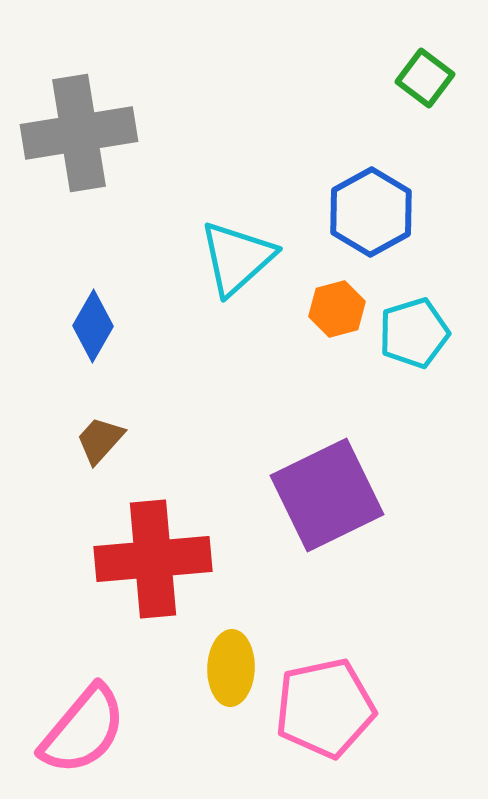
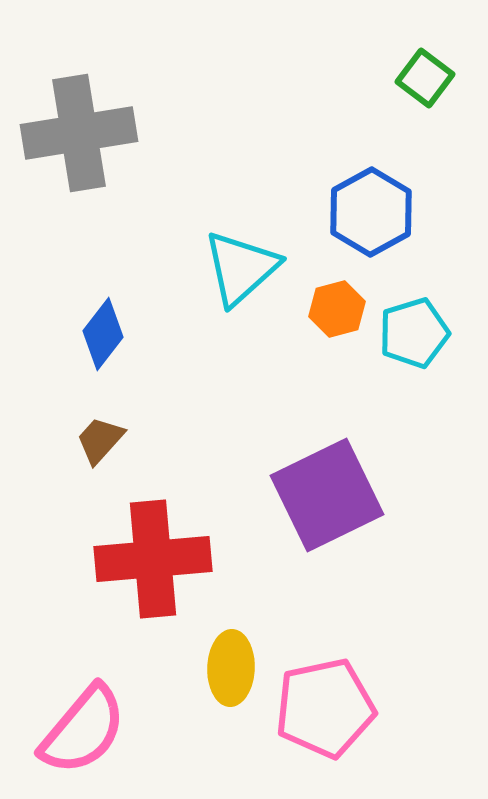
cyan triangle: moved 4 px right, 10 px down
blue diamond: moved 10 px right, 8 px down; rotated 8 degrees clockwise
